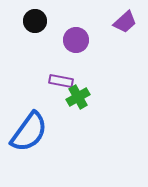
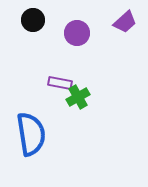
black circle: moved 2 px left, 1 px up
purple circle: moved 1 px right, 7 px up
purple rectangle: moved 1 px left, 2 px down
blue semicircle: moved 2 px right, 2 px down; rotated 45 degrees counterclockwise
